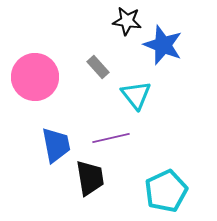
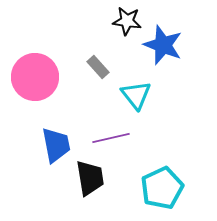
cyan pentagon: moved 4 px left, 3 px up
